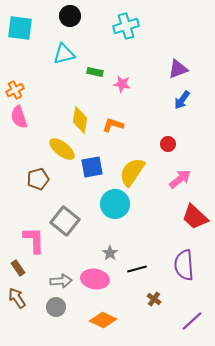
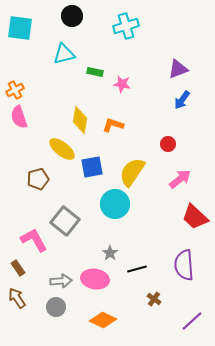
black circle: moved 2 px right
pink L-shape: rotated 28 degrees counterclockwise
